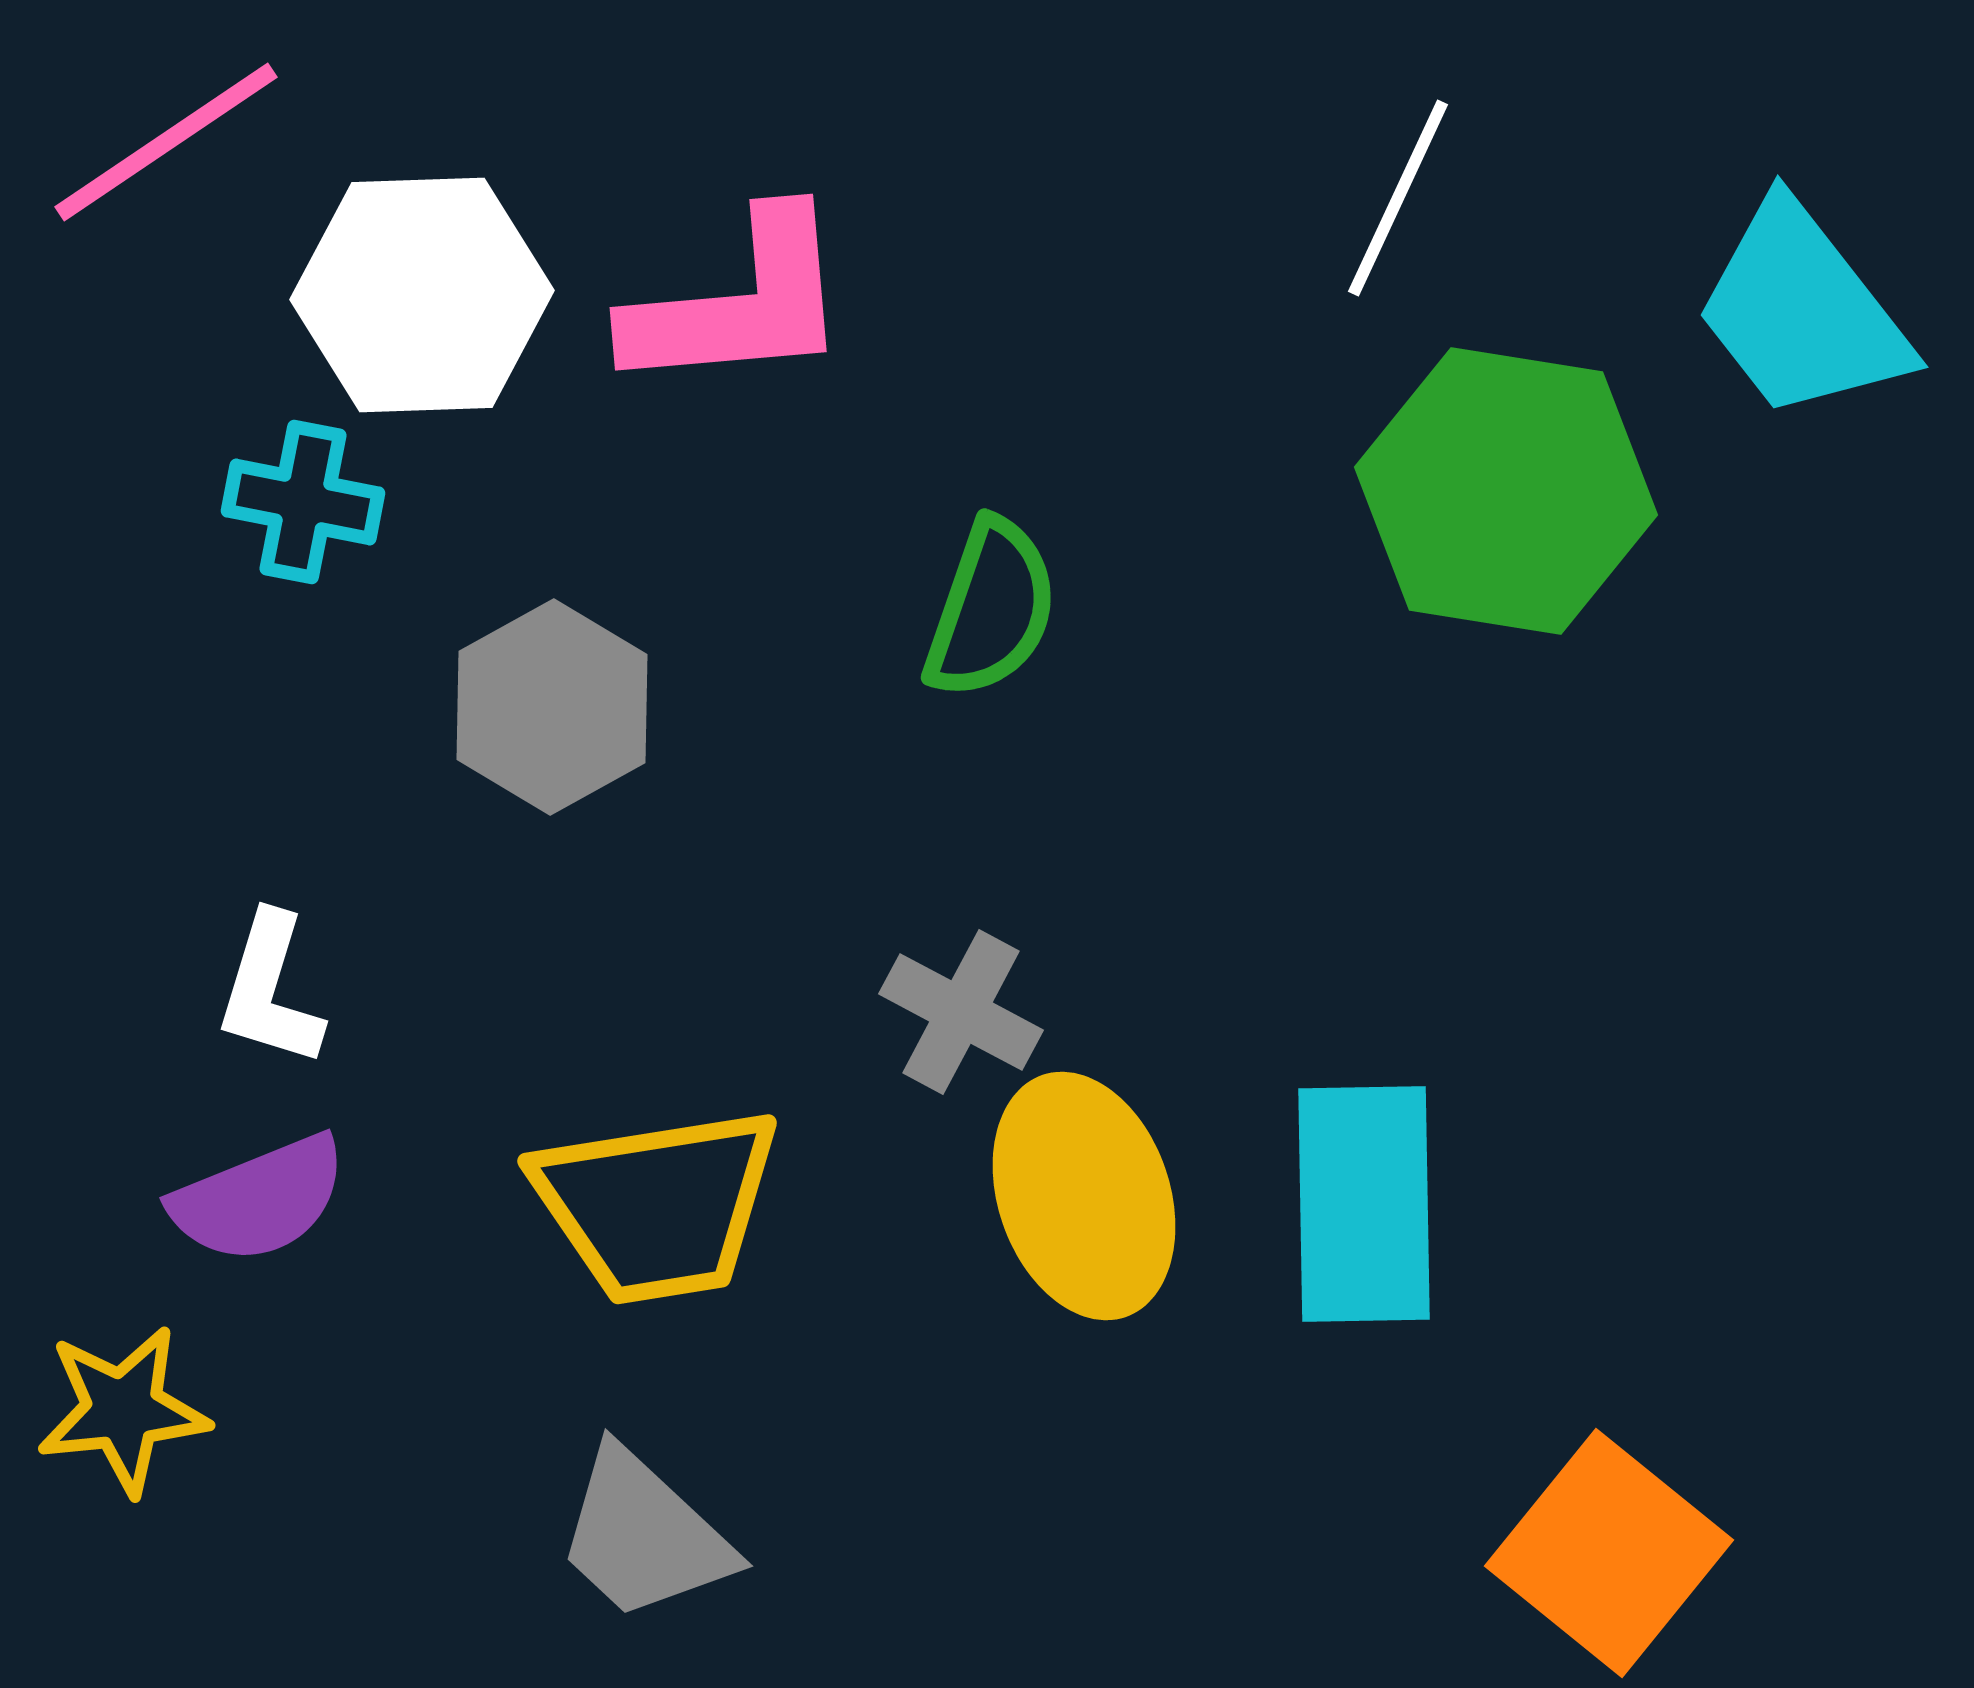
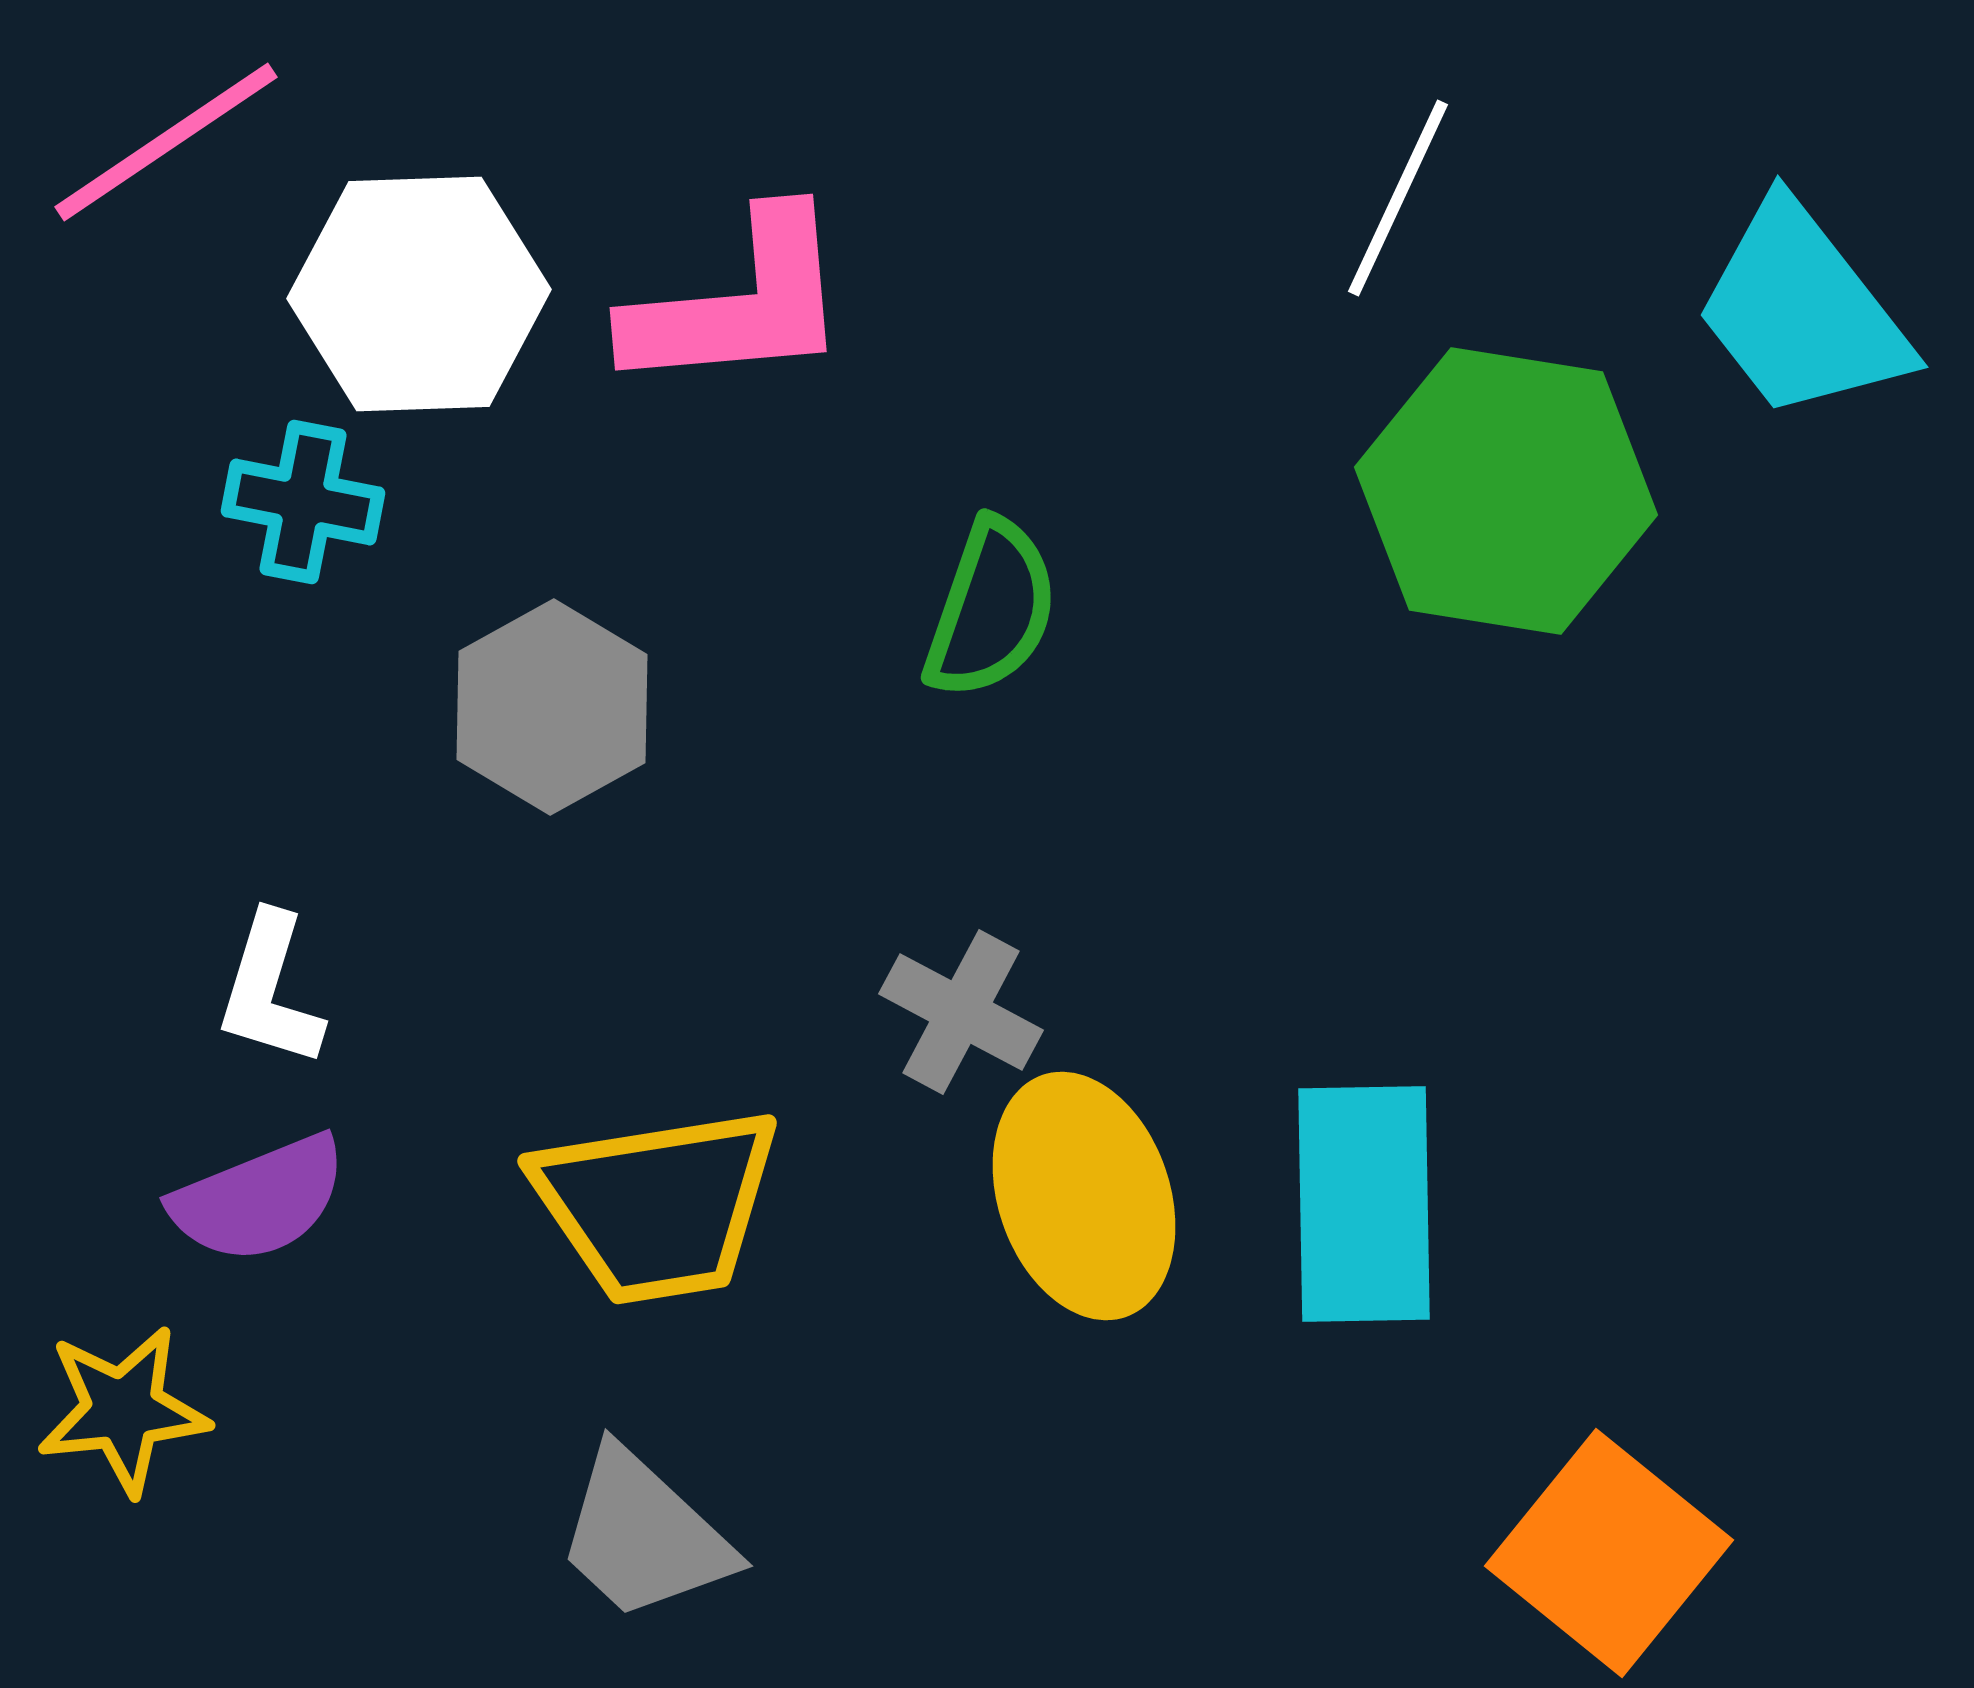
white hexagon: moved 3 px left, 1 px up
